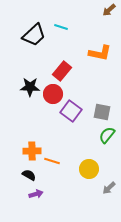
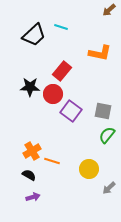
gray square: moved 1 px right, 1 px up
orange cross: rotated 30 degrees counterclockwise
purple arrow: moved 3 px left, 3 px down
